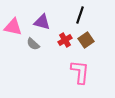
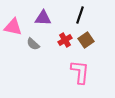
purple triangle: moved 1 px right, 4 px up; rotated 12 degrees counterclockwise
